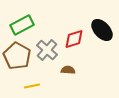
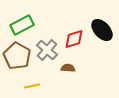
brown semicircle: moved 2 px up
